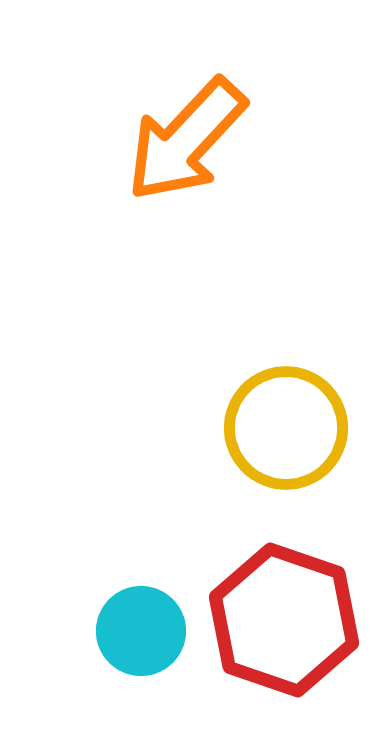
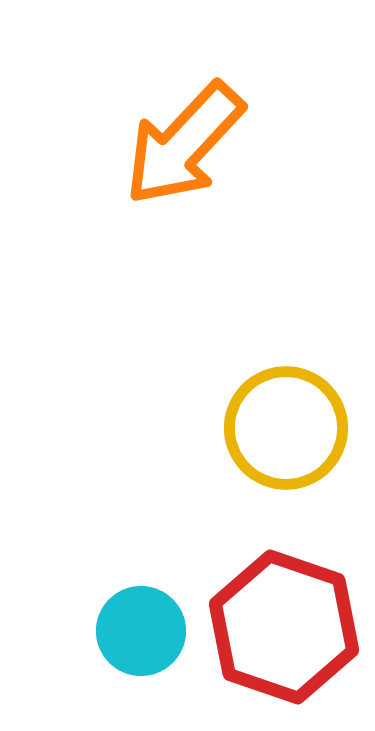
orange arrow: moved 2 px left, 4 px down
red hexagon: moved 7 px down
